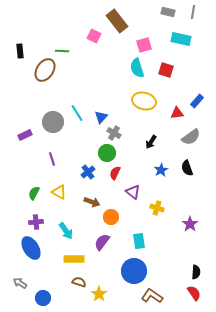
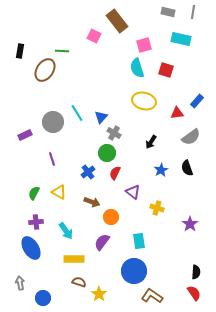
black rectangle at (20, 51): rotated 16 degrees clockwise
gray arrow at (20, 283): rotated 48 degrees clockwise
